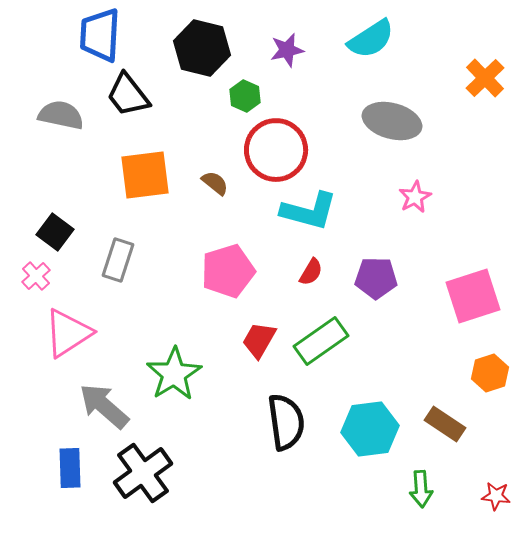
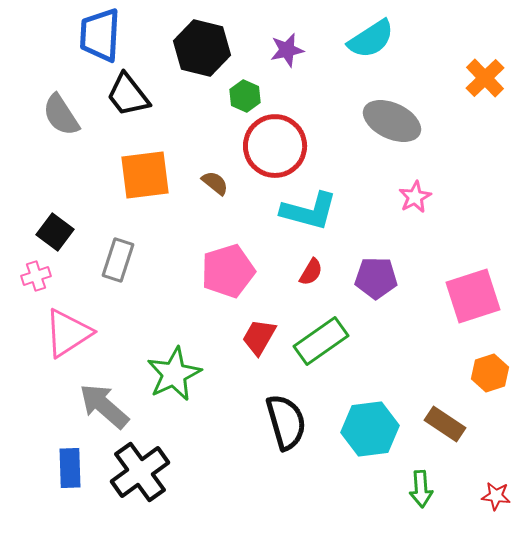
gray semicircle: rotated 135 degrees counterclockwise
gray ellipse: rotated 10 degrees clockwise
red circle: moved 1 px left, 4 px up
pink cross: rotated 24 degrees clockwise
red trapezoid: moved 3 px up
green star: rotated 6 degrees clockwise
black semicircle: rotated 8 degrees counterclockwise
black cross: moved 3 px left, 1 px up
